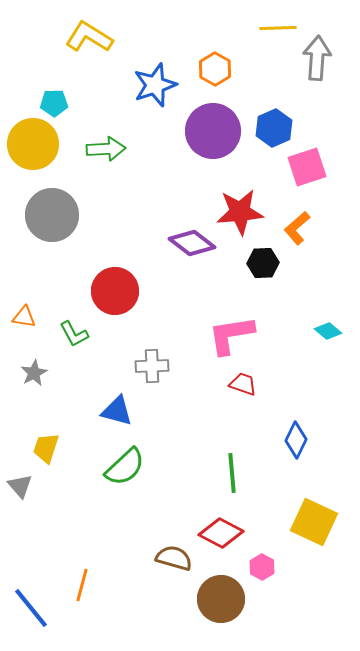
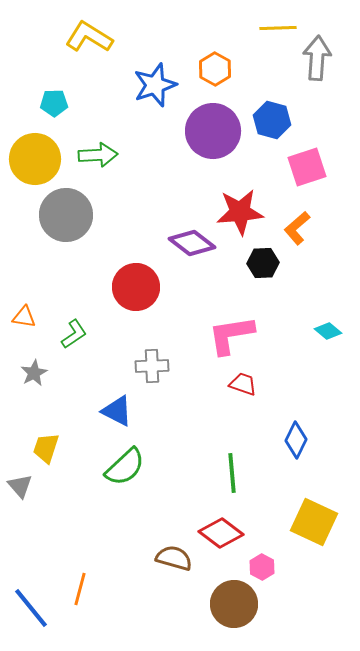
blue hexagon: moved 2 px left, 8 px up; rotated 21 degrees counterclockwise
yellow circle: moved 2 px right, 15 px down
green arrow: moved 8 px left, 6 px down
gray circle: moved 14 px right
red circle: moved 21 px right, 4 px up
green L-shape: rotated 96 degrees counterclockwise
blue triangle: rotated 12 degrees clockwise
red diamond: rotated 9 degrees clockwise
orange line: moved 2 px left, 4 px down
brown circle: moved 13 px right, 5 px down
